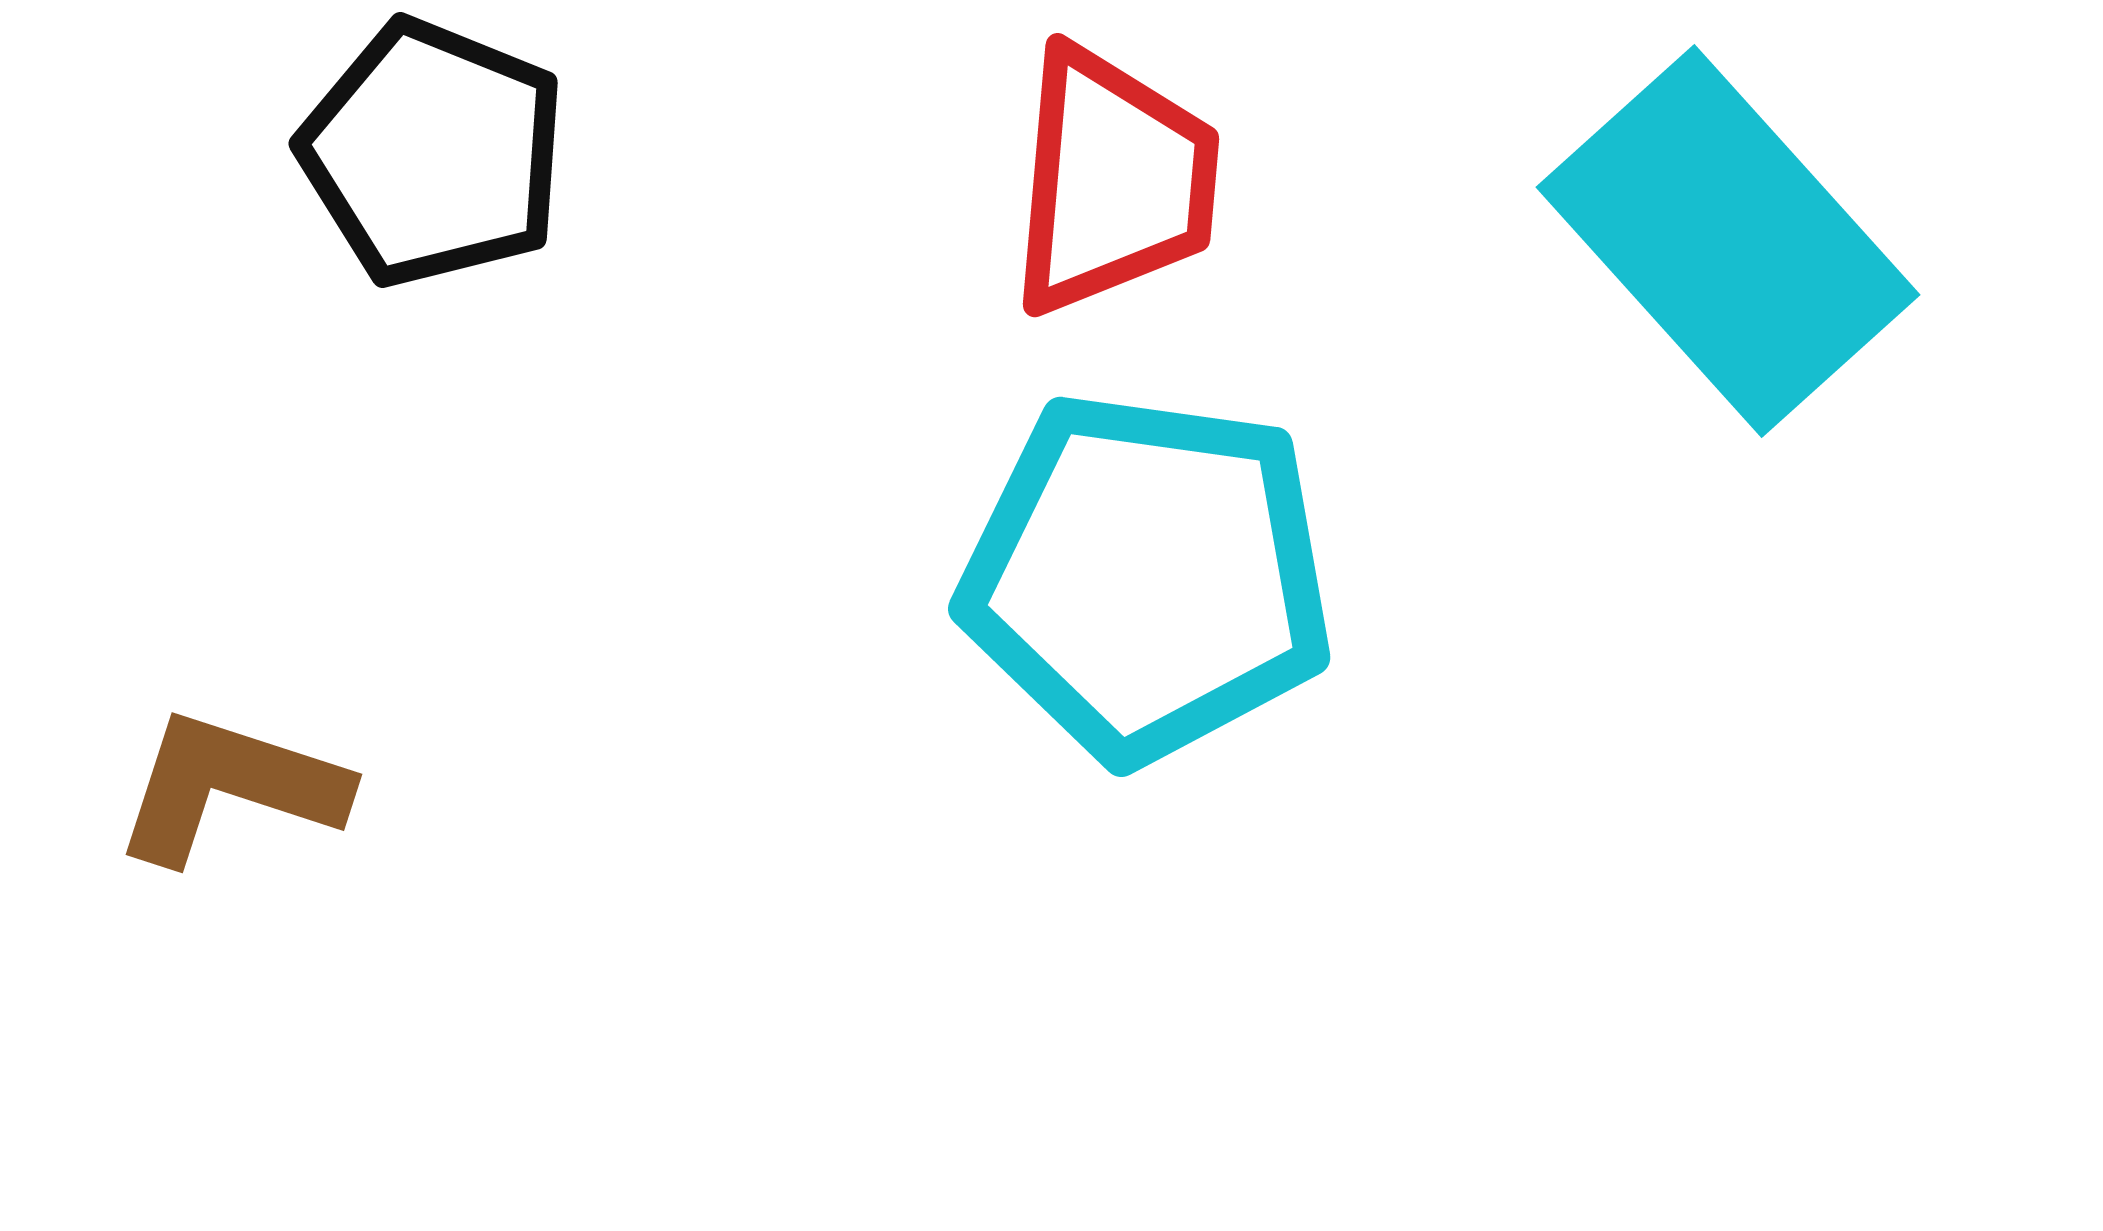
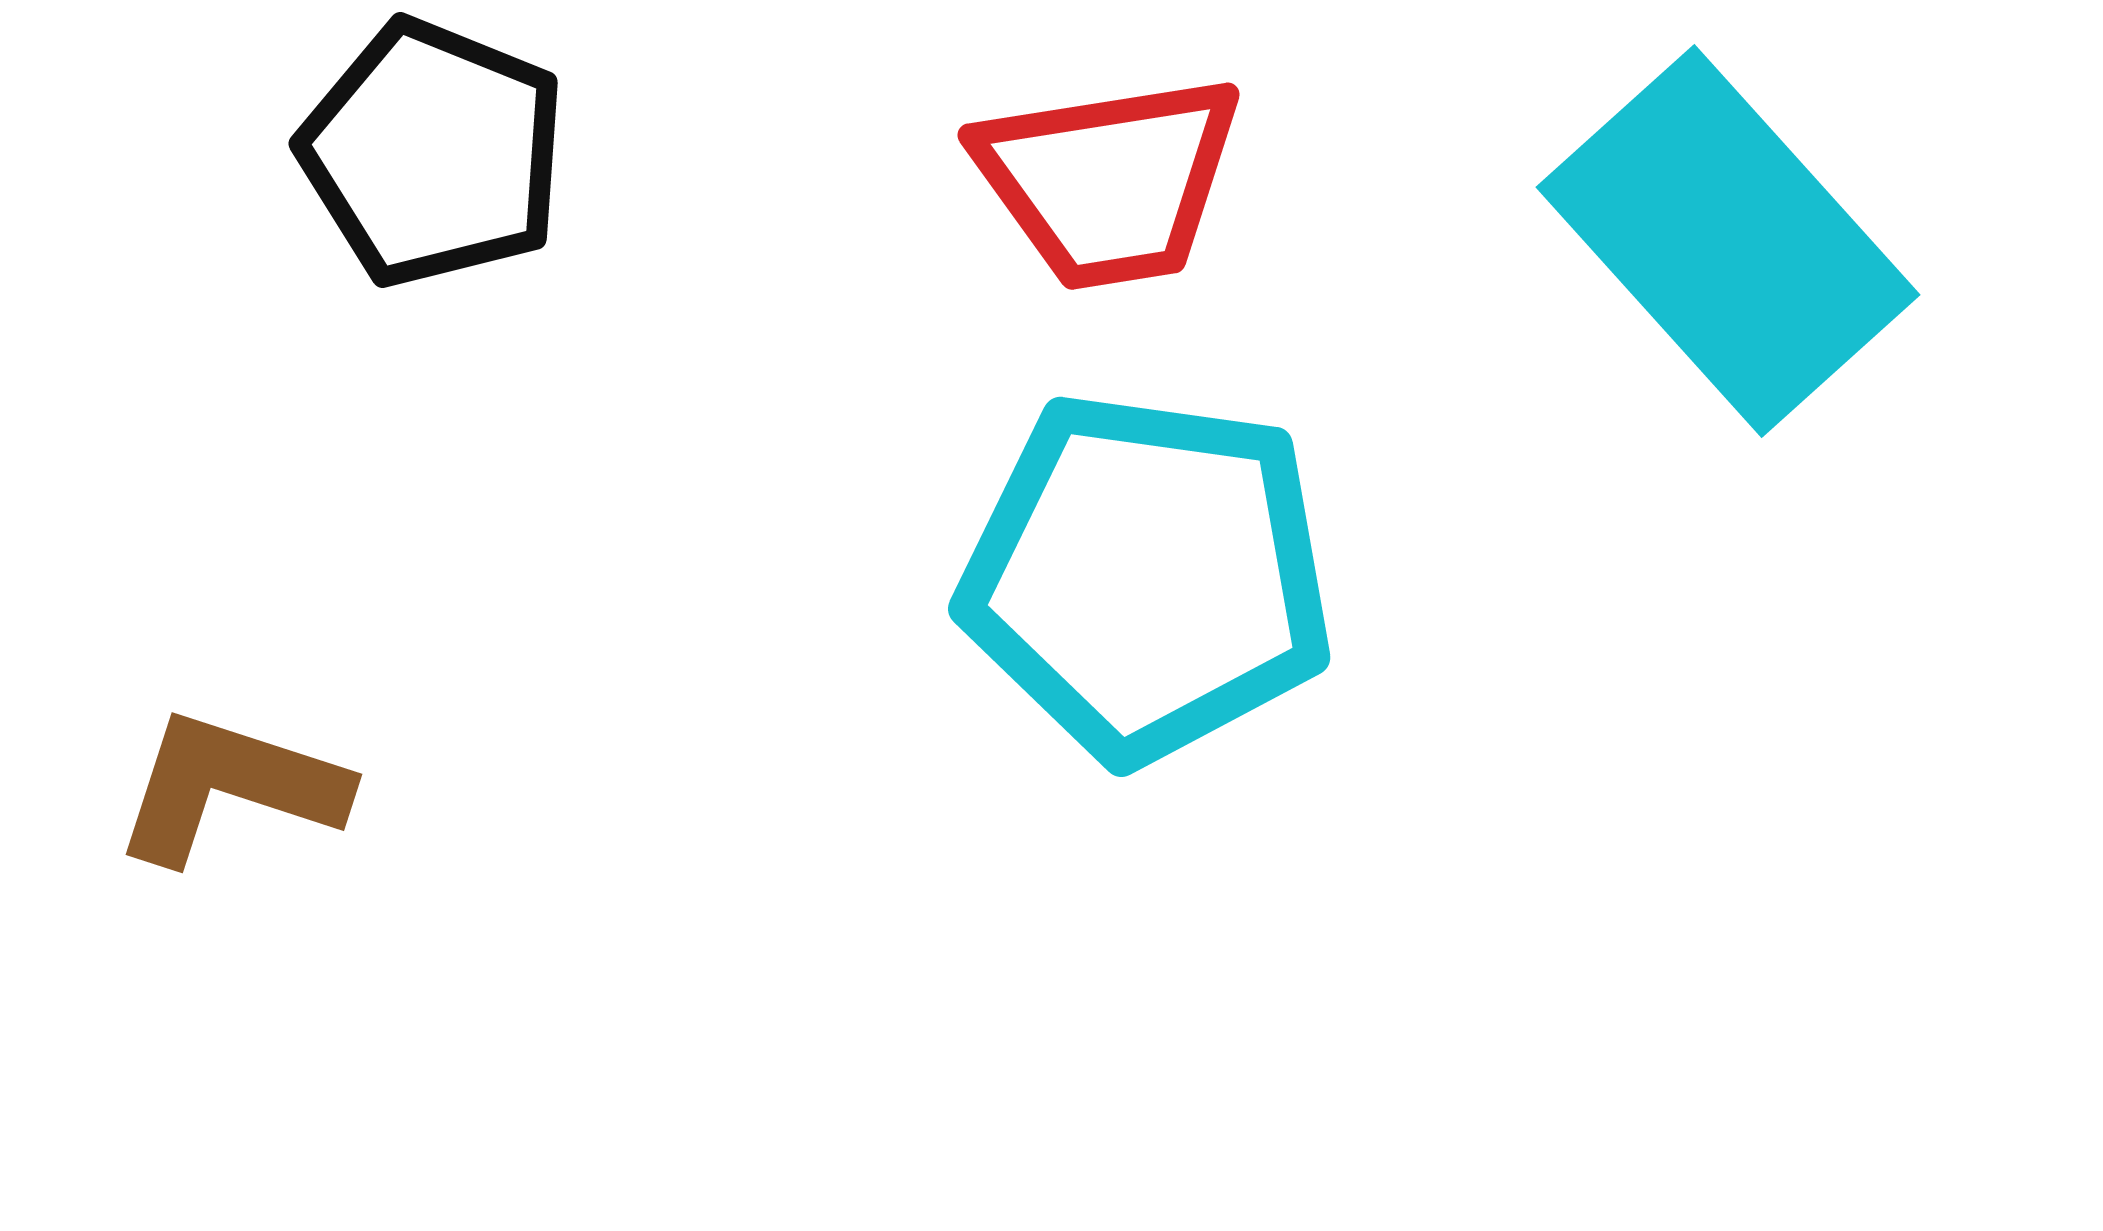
red trapezoid: moved 4 px left; rotated 76 degrees clockwise
